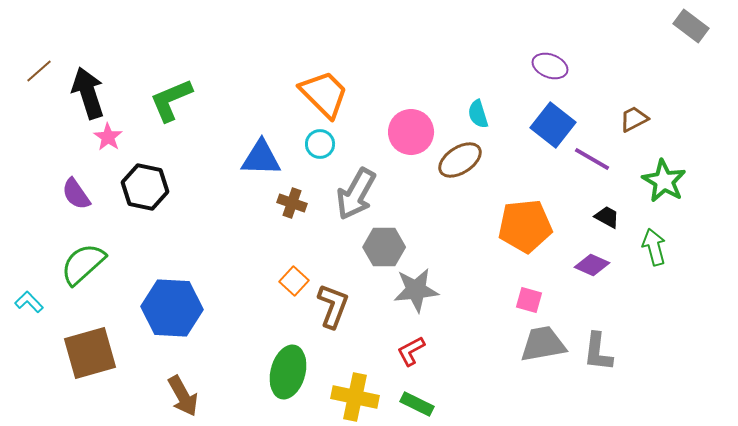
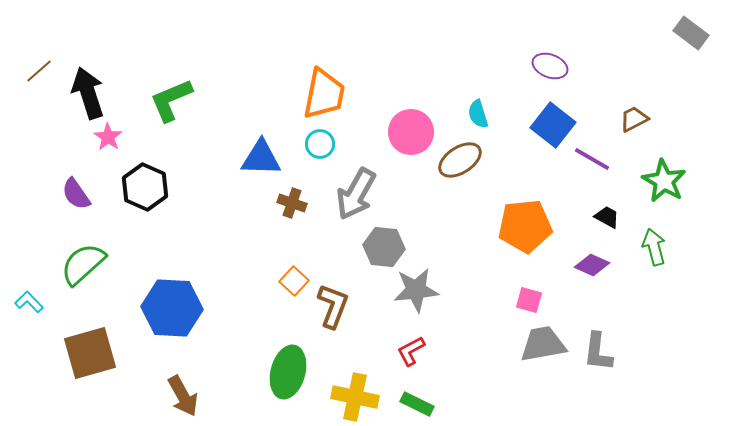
gray rectangle: moved 7 px down
orange trapezoid: rotated 56 degrees clockwise
black hexagon: rotated 12 degrees clockwise
gray hexagon: rotated 6 degrees clockwise
